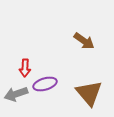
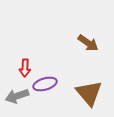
brown arrow: moved 4 px right, 2 px down
gray arrow: moved 1 px right, 2 px down
